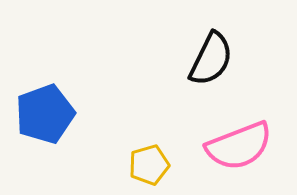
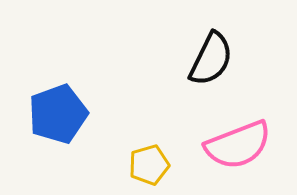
blue pentagon: moved 13 px right
pink semicircle: moved 1 px left, 1 px up
